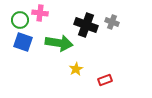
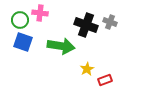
gray cross: moved 2 px left
green arrow: moved 2 px right, 3 px down
yellow star: moved 11 px right
